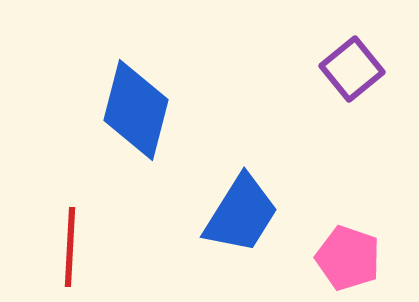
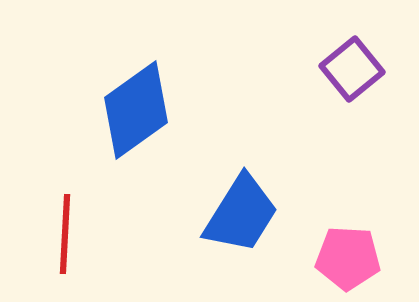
blue diamond: rotated 40 degrees clockwise
red line: moved 5 px left, 13 px up
pink pentagon: rotated 16 degrees counterclockwise
